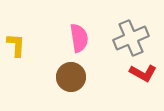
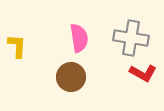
gray cross: rotated 32 degrees clockwise
yellow L-shape: moved 1 px right, 1 px down
